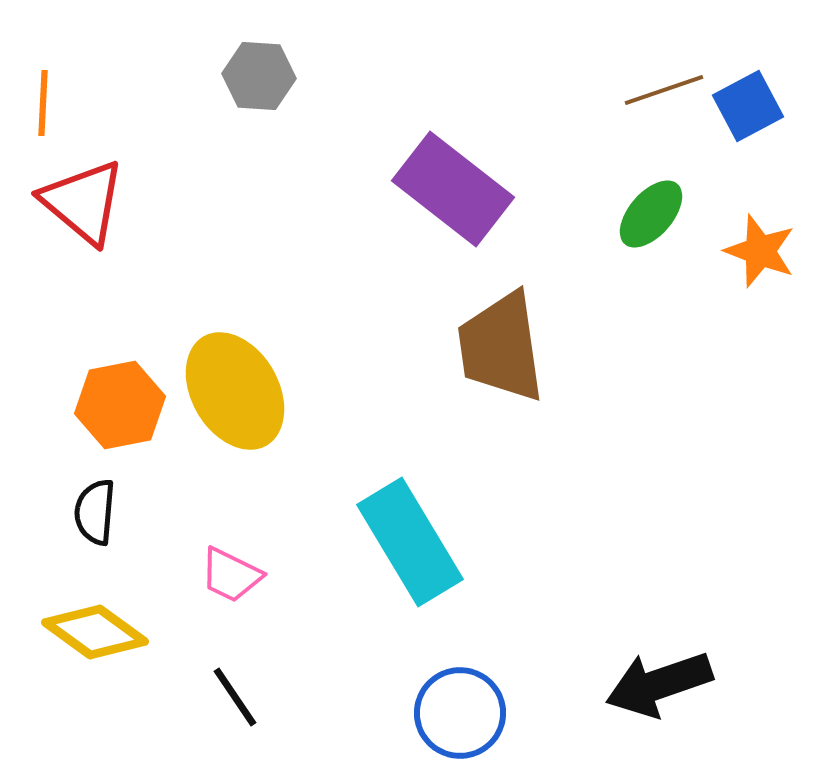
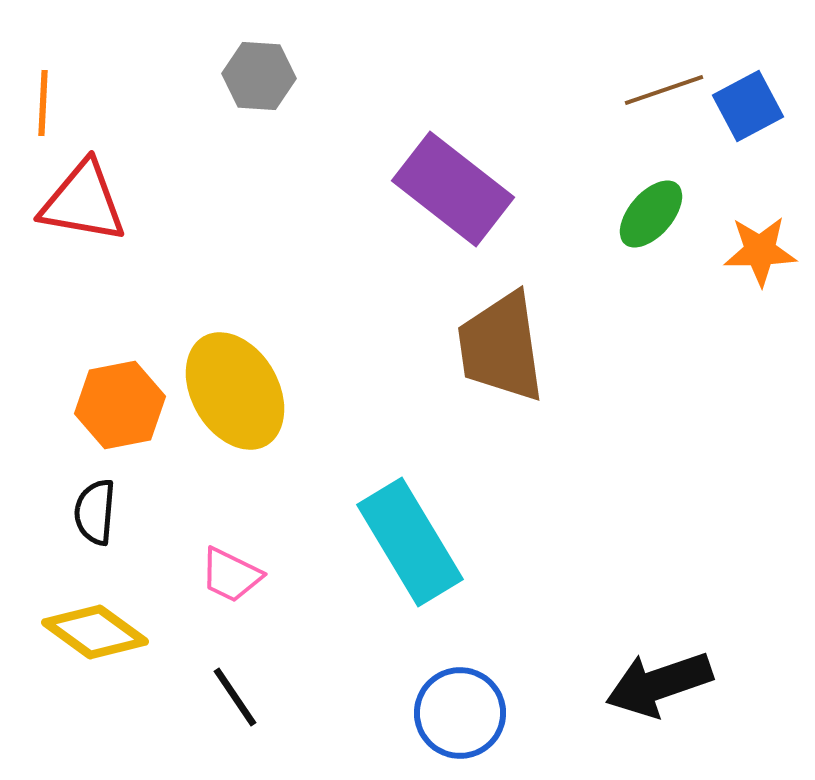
red triangle: rotated 30 degrees counterclockwise
orange star: rotated 22 degrees counterclockwise
